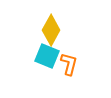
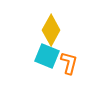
orange L-shape: moved 1 px up
